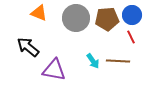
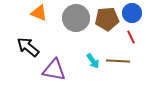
blue circle: moved 2 px up
